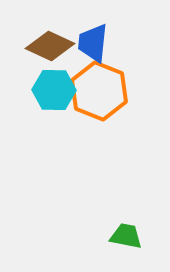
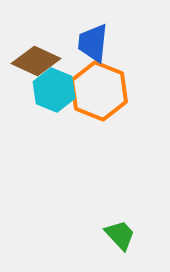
brown diamond: moved 14 px left, 15 px down
cyan hexagon: rotated 21 degrees clockwise
green trapezoid: moved 6 px left, 1 px up; rotated 36 degrees clockwise
